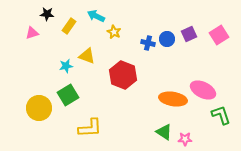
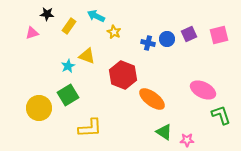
pink square: rotated 18 degrees clockwise
cyan star: moved 2 px right; rotated 16 degrees counterclockwise
orange ellipse: moved 21 px left; rotated 28 degrees clockwise
pink star: moved 2 px right, 1 px down
